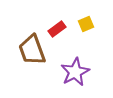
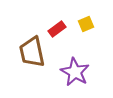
brown trapezoid: moved 2 px down; rotated 8 degrees clockwise
purple star: rotated 16 degrees counterclockwise
